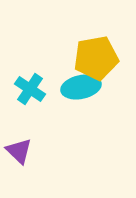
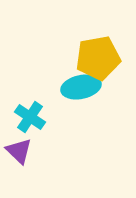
yellow pentagon: moved 2 px right
cyan cross: moved 28 px down
